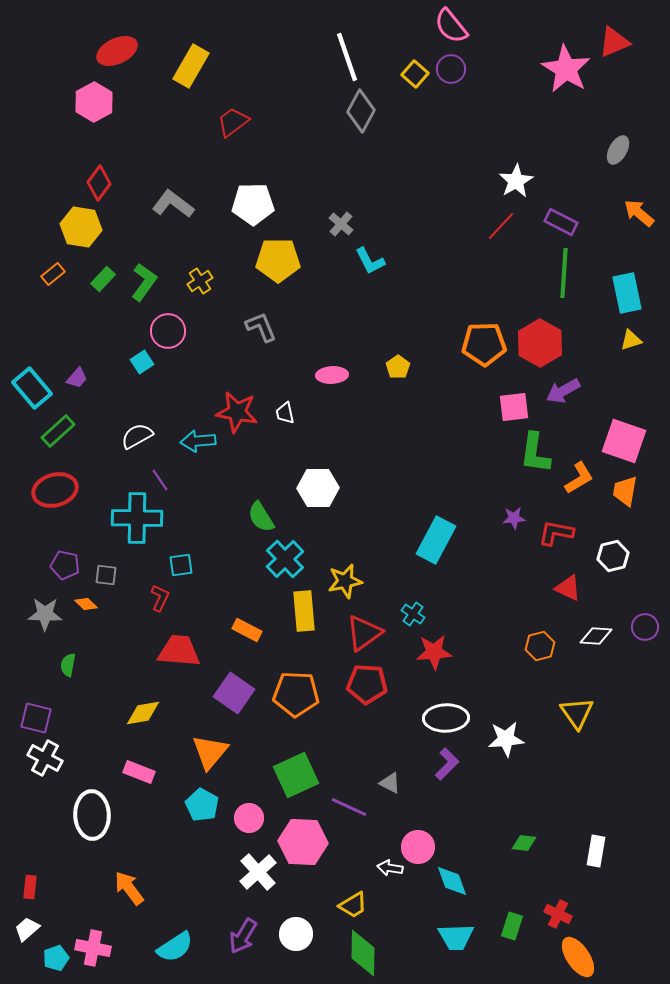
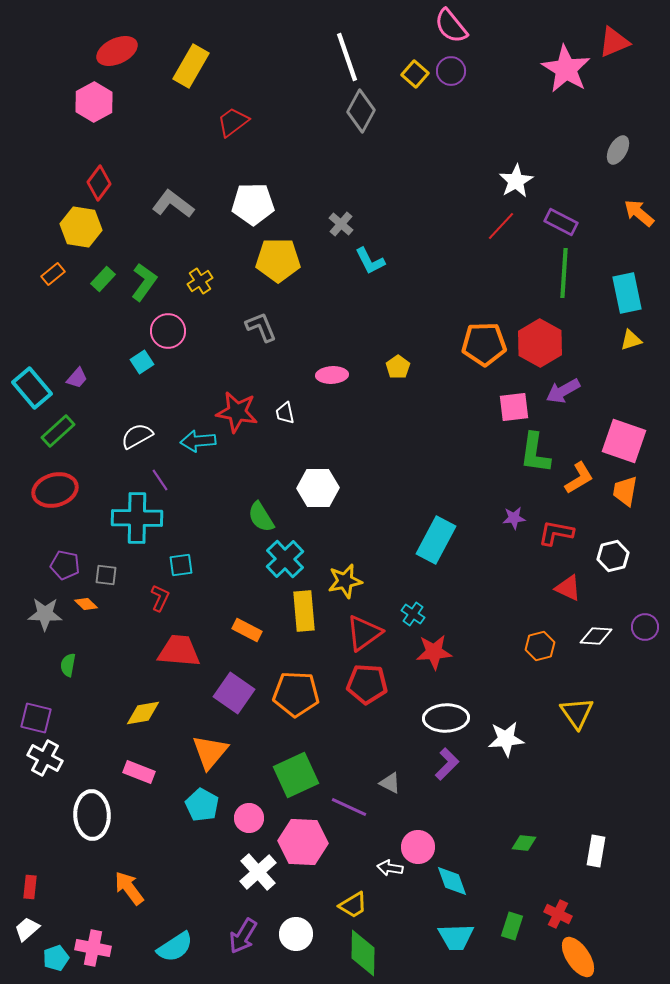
purple circle at (451, 69): moved 2 px down
